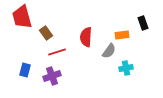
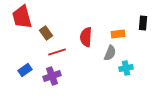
black rectangle: rotated 24 degrees clockwise
orange rectangle: moved 4 px left, 1 px up
gray semicircle: moved 1 px right, 2 px down; rotated 14 degrees counterclockwise
blue rectangle: rotated 40 degrees clockwise
